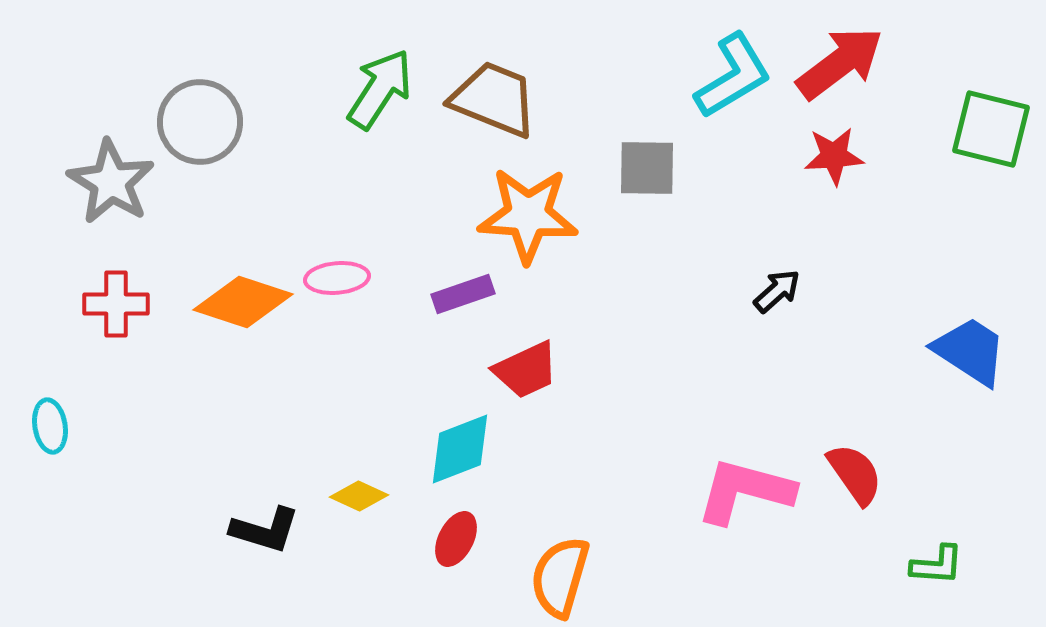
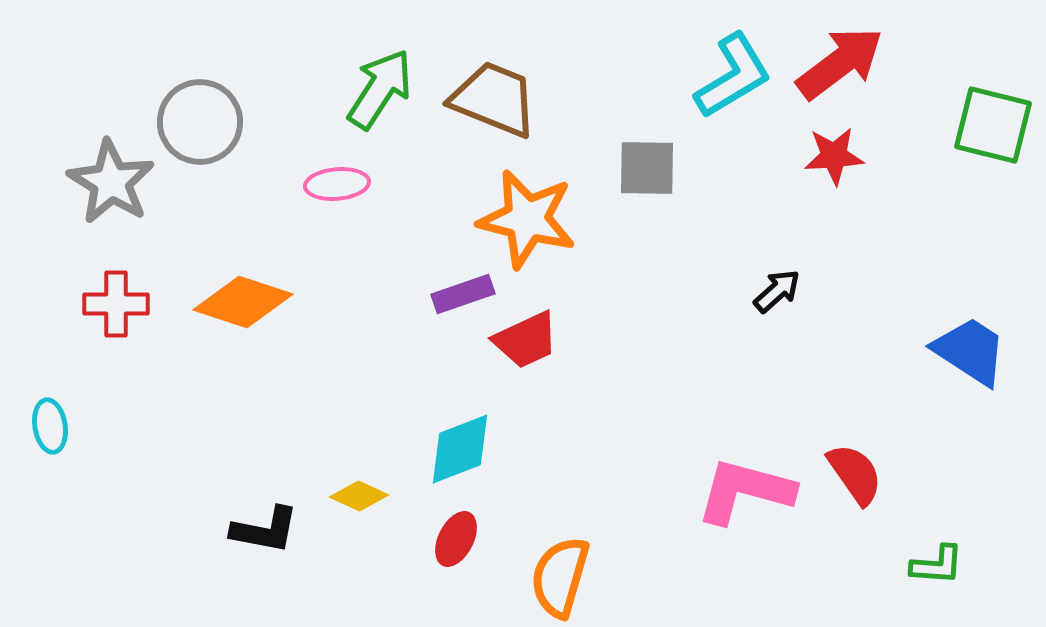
green square: moved 2 px right, 4 px up
orange star: moved 1 px left, 4 px down; rotated 10 degrees clockwise
pink ellipse: moved 94 px up
red trapezoid: moved 30 px up
black L-shape: rotated 6 degrees counterclockwise
